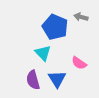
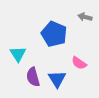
gray arrow: moved 4 px right
blue pentagon: moved 1 px left, 7 px down
cyan triangle: moved 25 px left, 1 px down; rotated 12 degrees clockwise
purple semicircle: moved 3 px up
